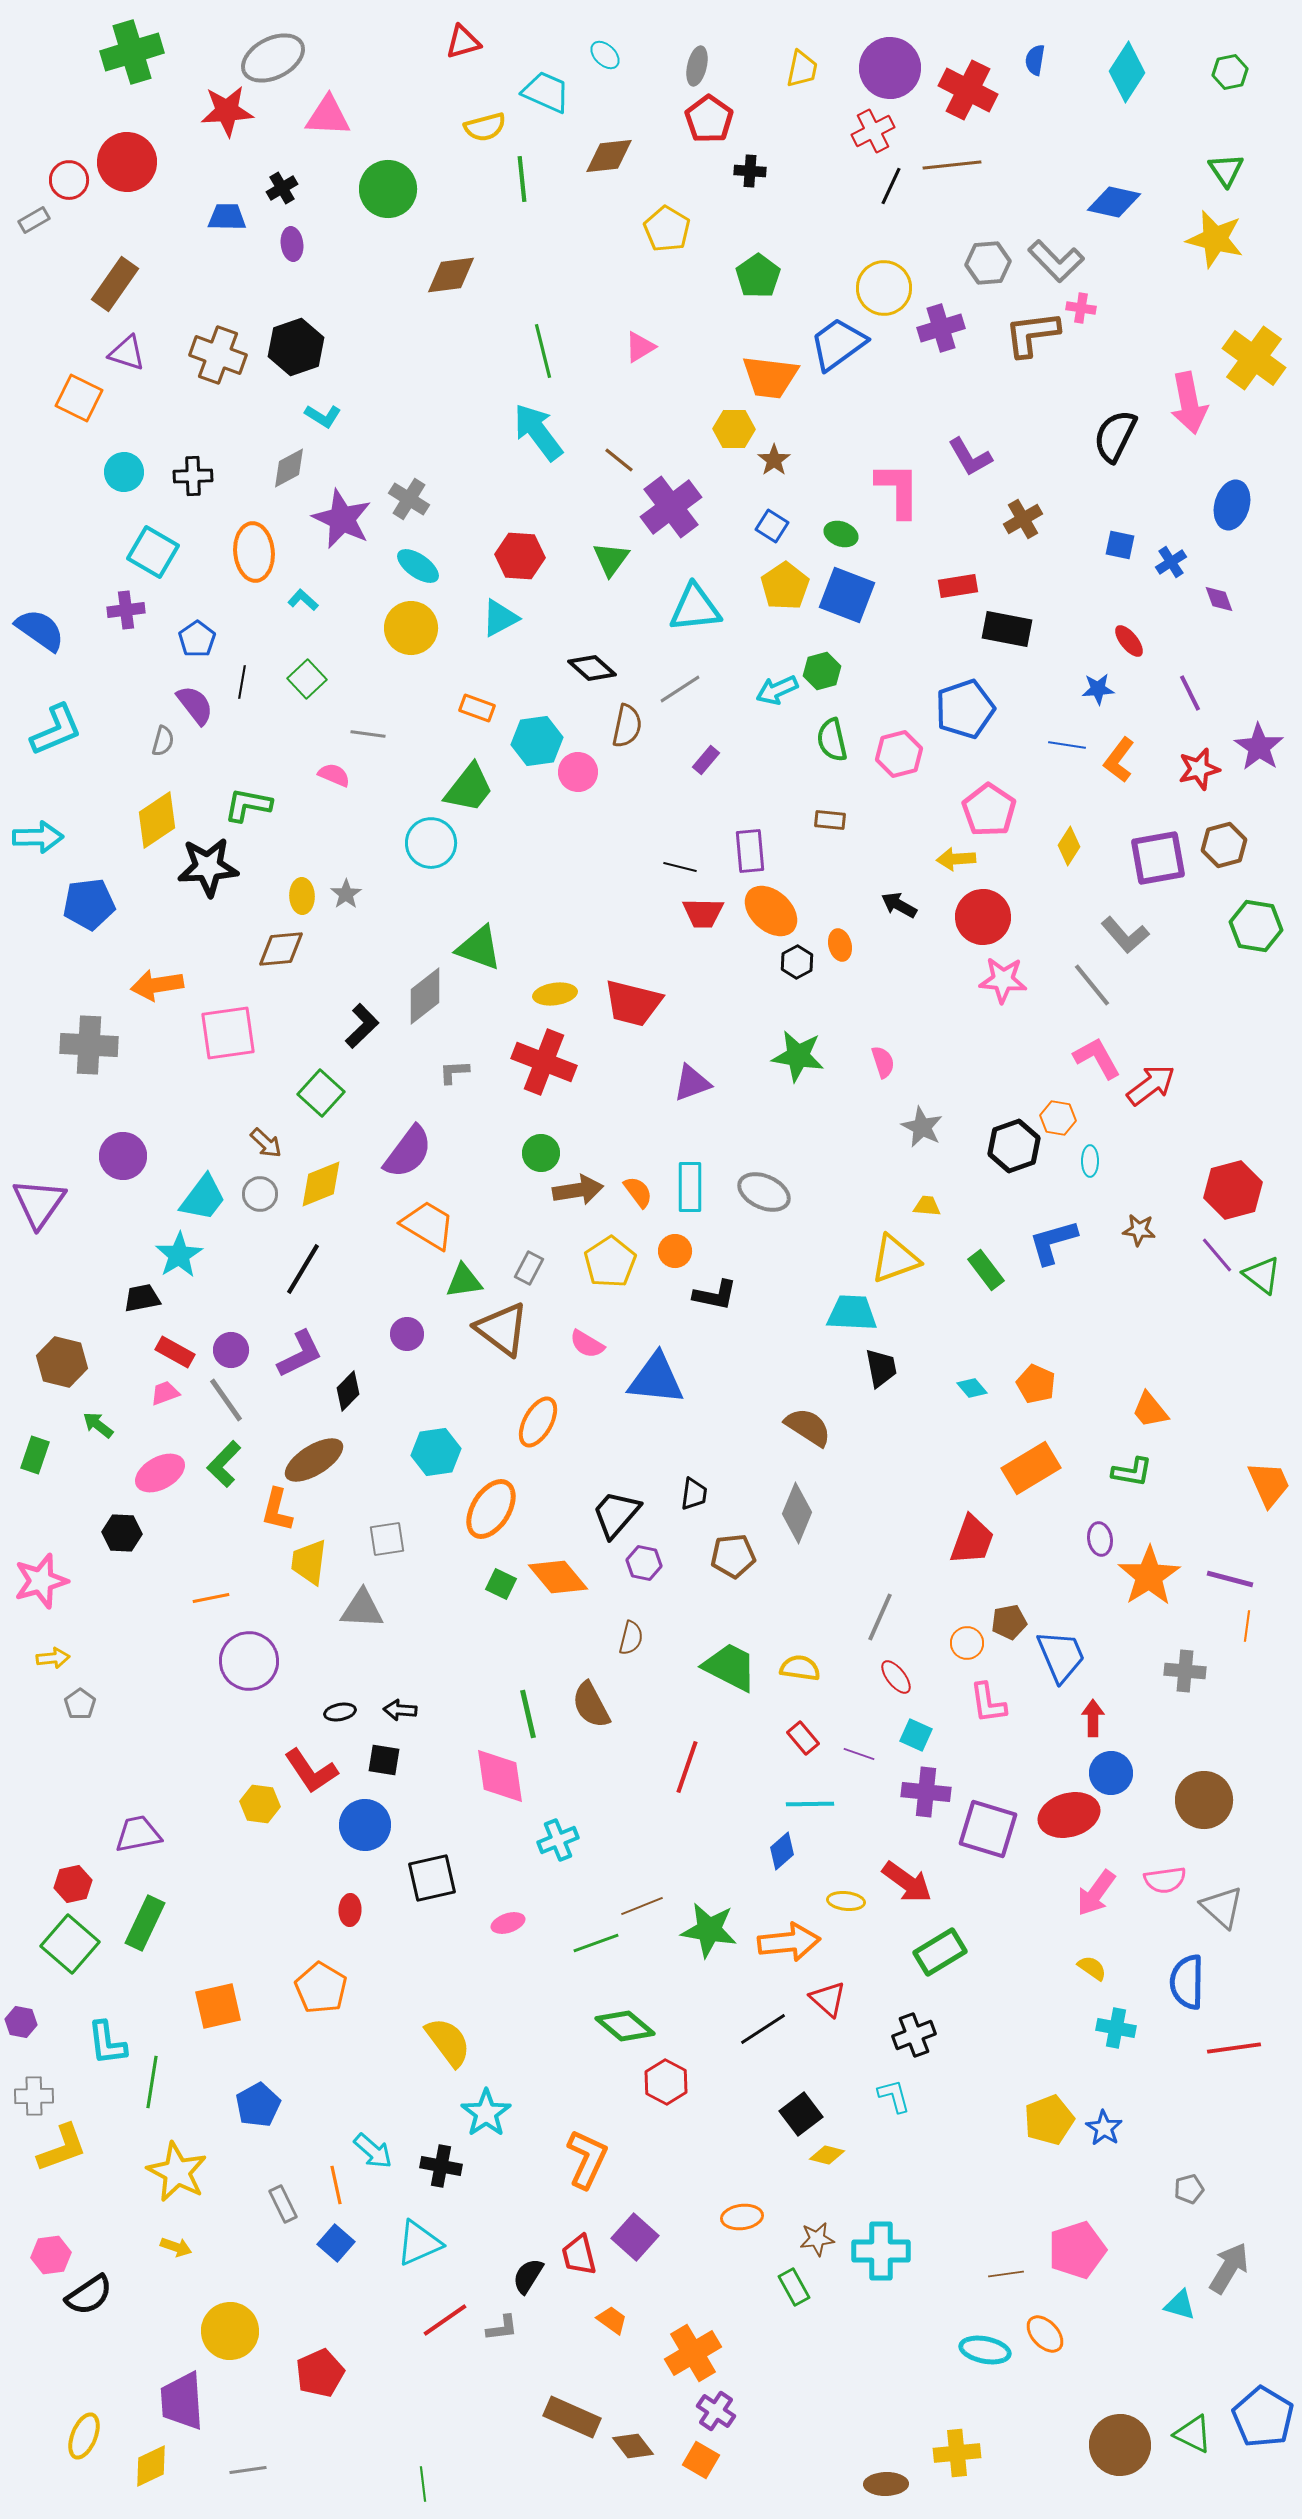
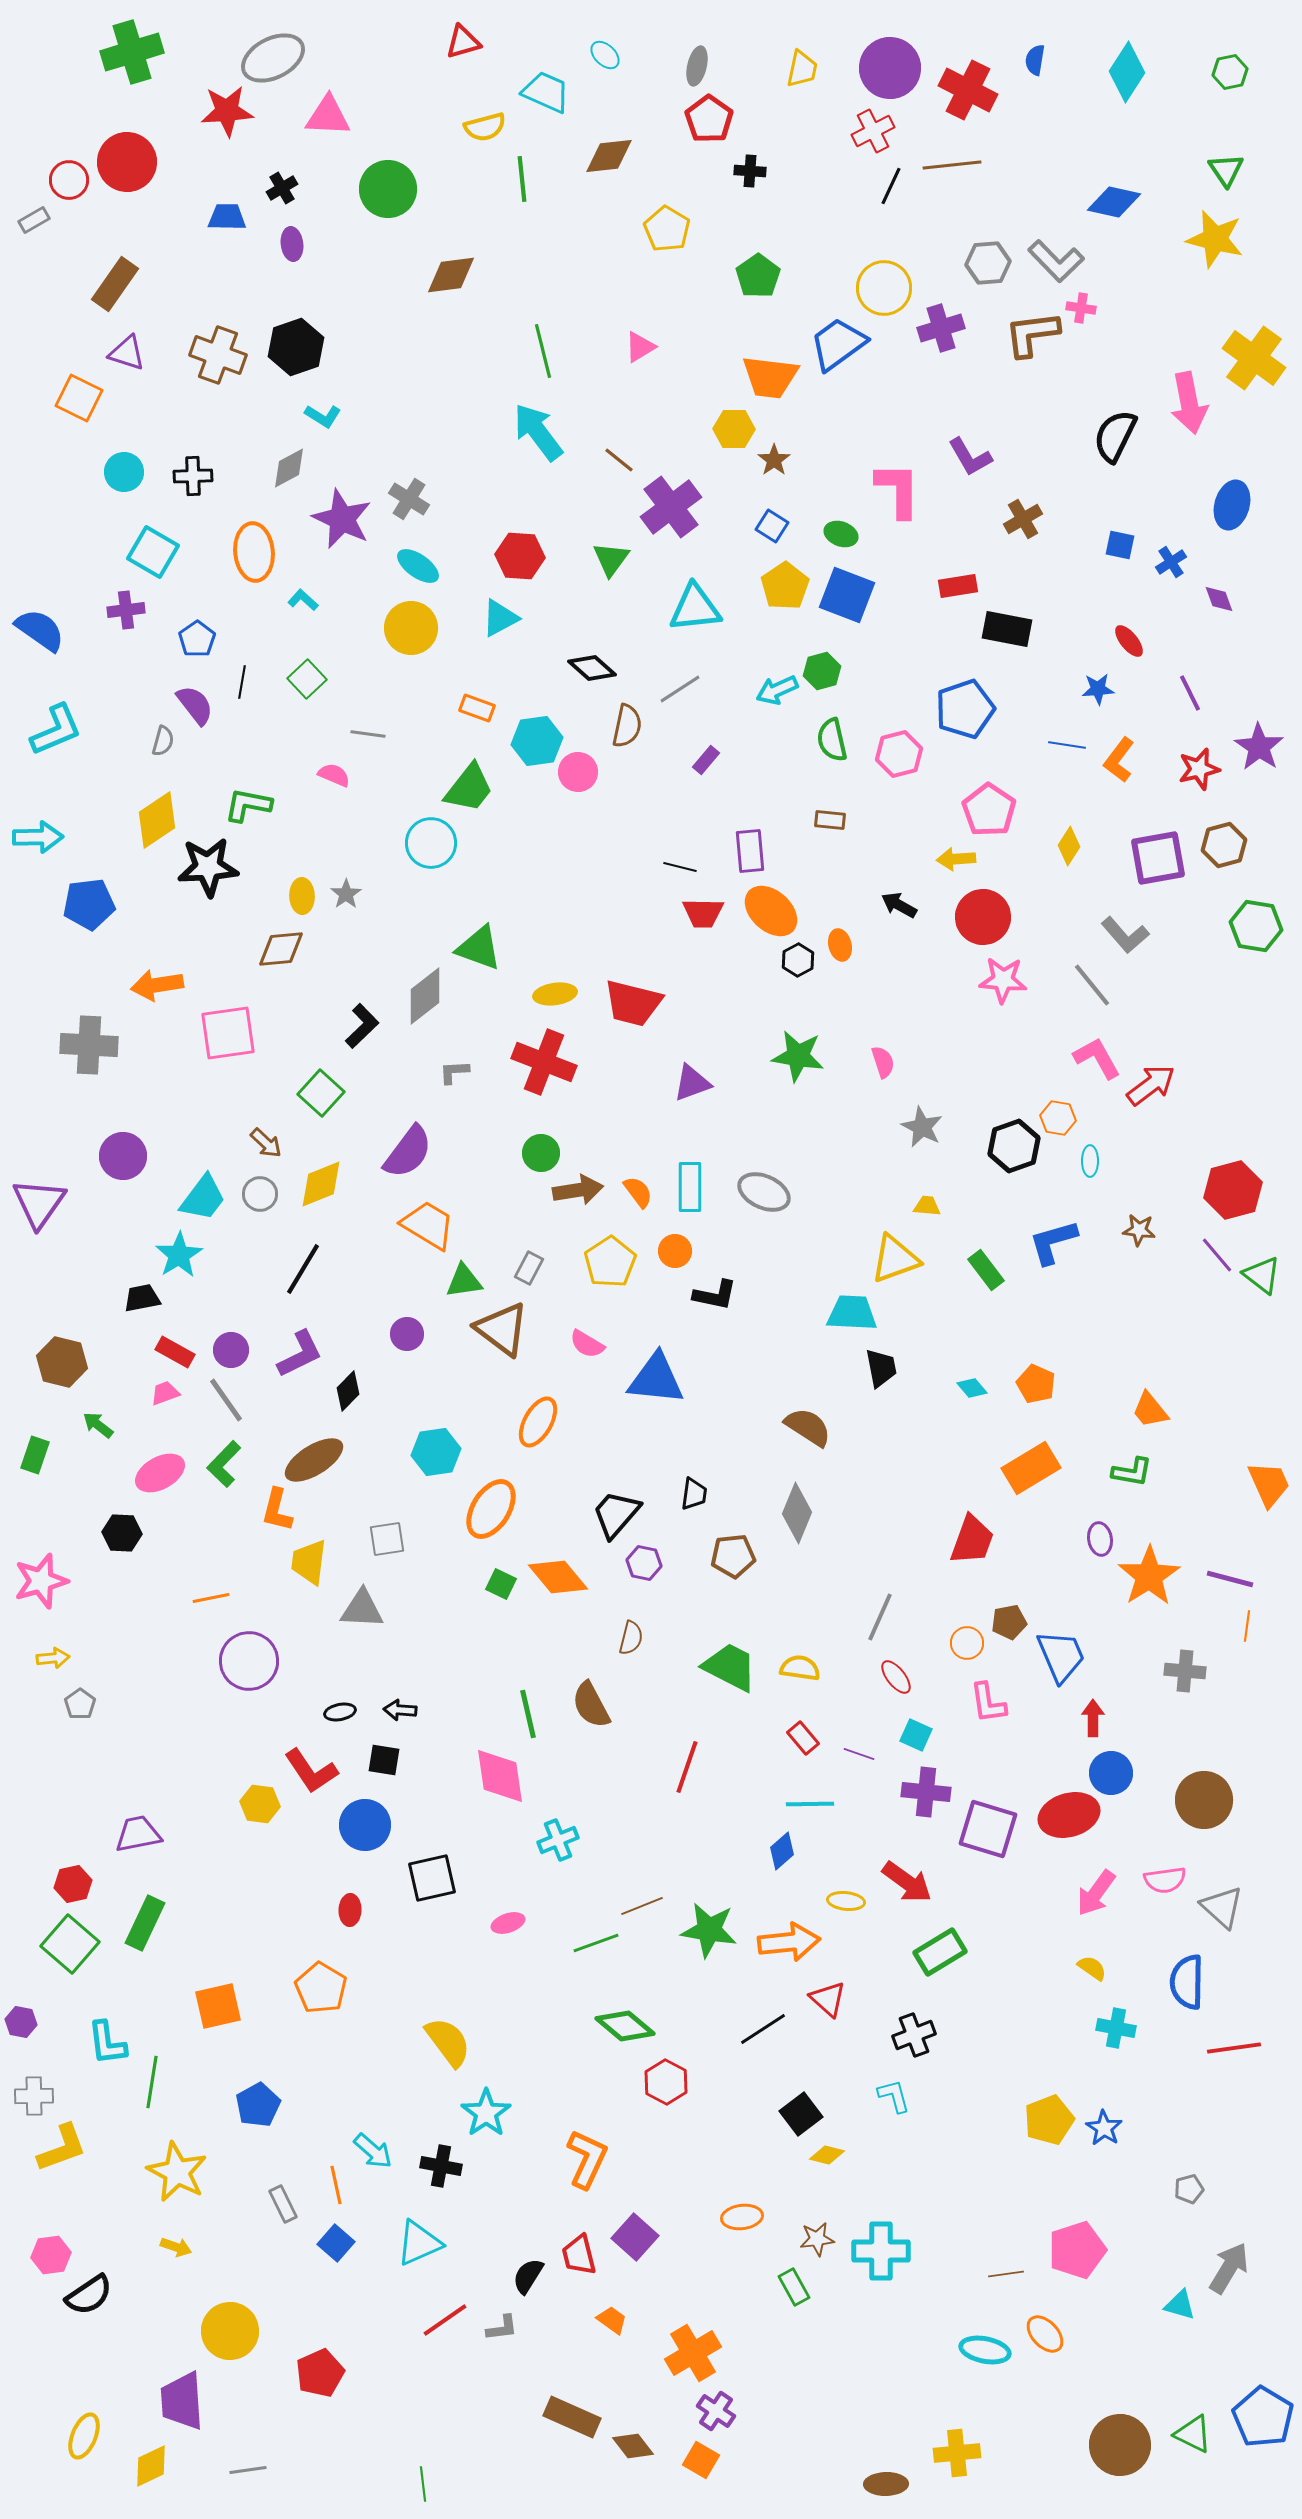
black hexagon at (797, 962): moved 1 px right, 2 px up
